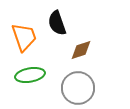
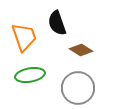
brown diamond: rotated 50 degrees clockwise
